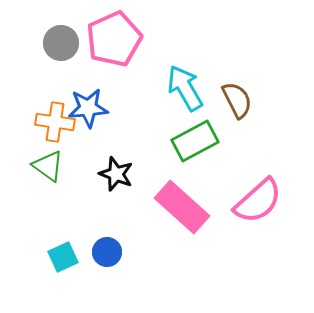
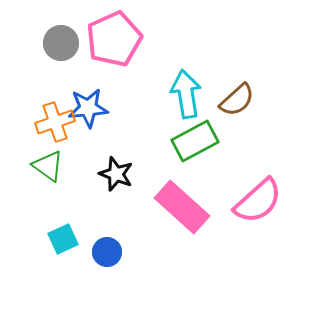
cyan arrow: moved 1 px right, 6 px down; rotated 21 degrees clockwise
brown semicircle: rotated 75 degrees clockwise
orange cross: rotated 27 degrees counterclockwise
cyan square: moved 18 px up
